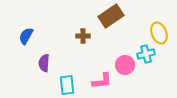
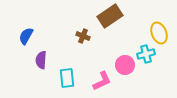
brown rectangle: moved 1 px left
brown cross: rotated 24 degrees clockwise
purple semicircle: moved 3 px left, 3 px up
pink L-shape: rotated 20 degrees counterclockwise
cyan rectangle: moved 7 px up
